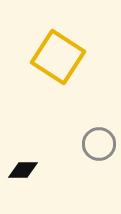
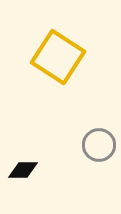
gray circle: moved 1 px down
